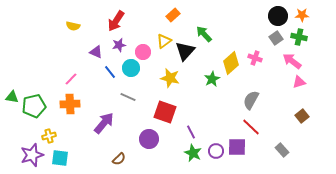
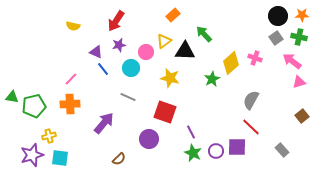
black triangle at (185, 51): rotated 50 degrees clockwise
pink circle at (143, 52): moved 3 px right
blue line at (110, 72): moved 7 px left, 3 px up
